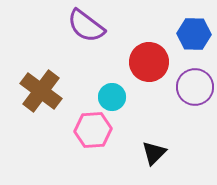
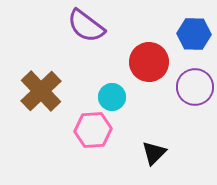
brown cross: rotated 9 degrees clockwise
